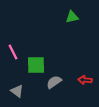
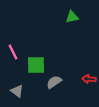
red arrow: moved 4 px right, 1 px up
